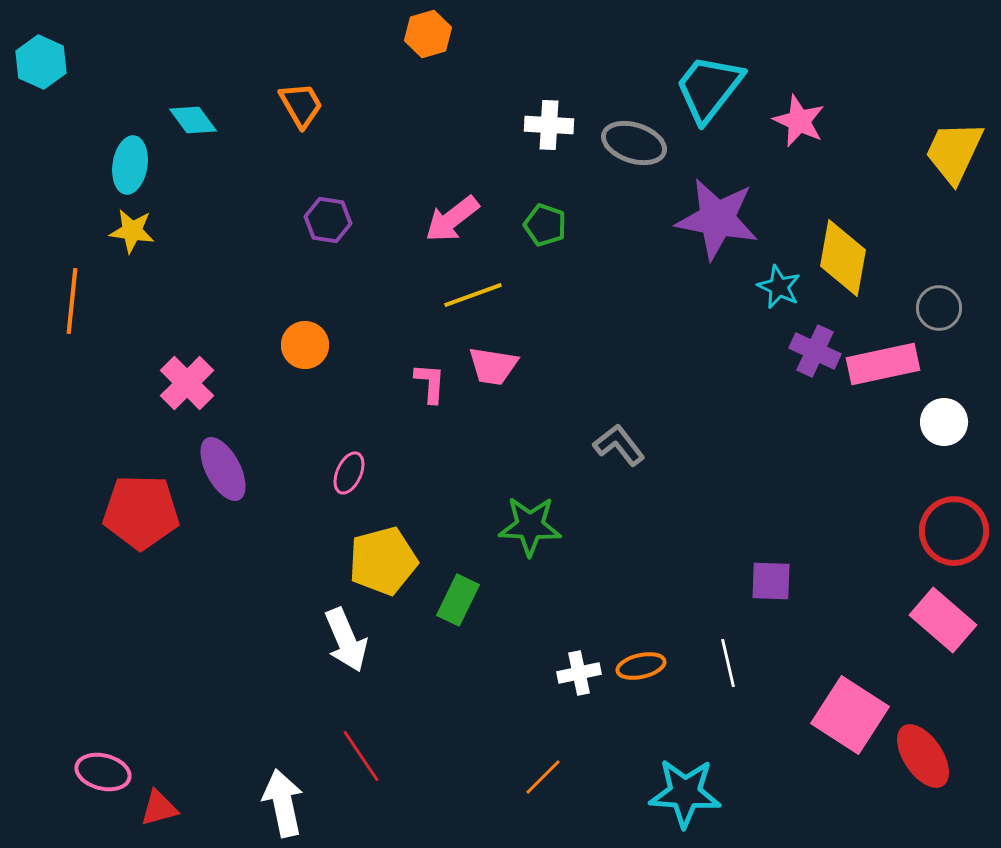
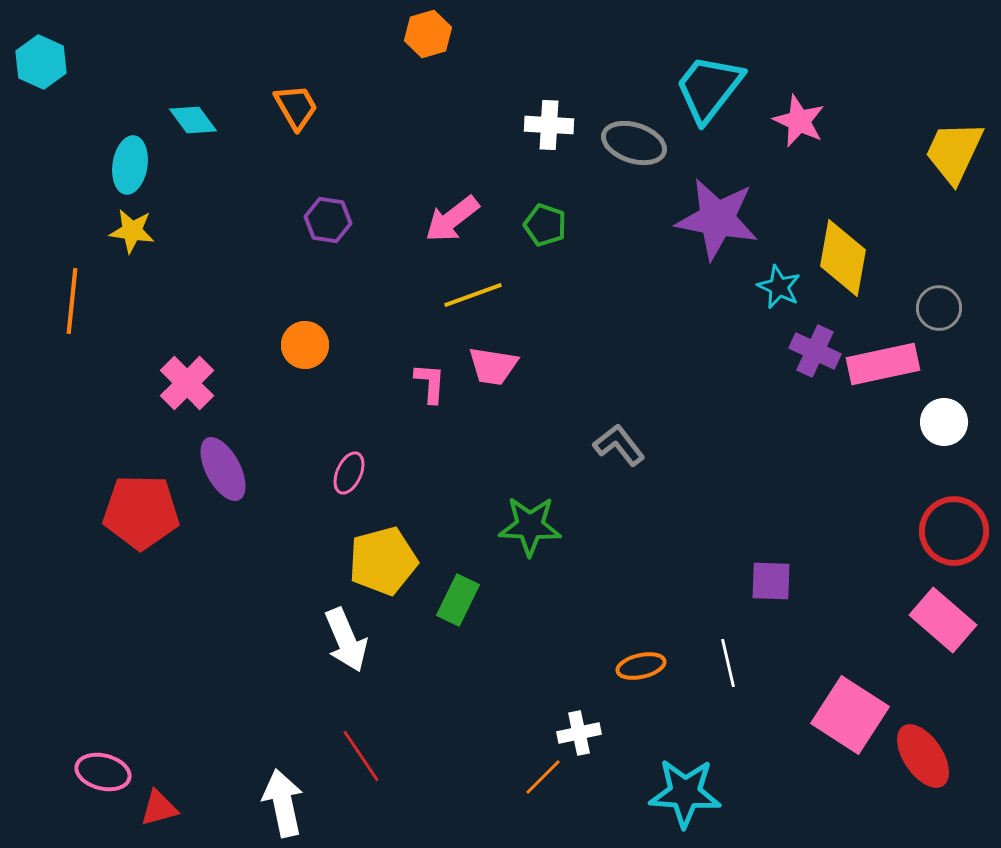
orange trapezoid at (301, 105): moved 5 px left, 2 px down
white cross at (579, 673): moved 60 px down
